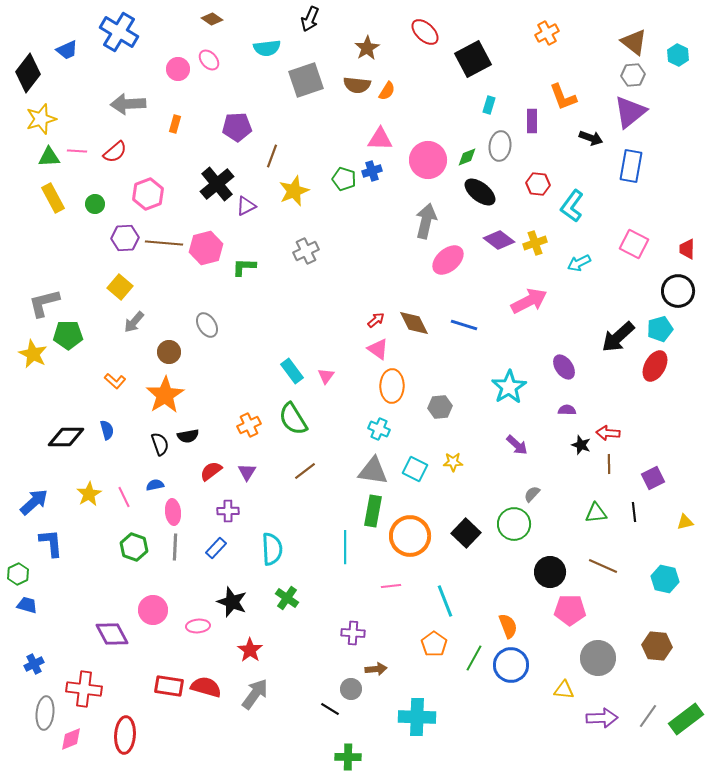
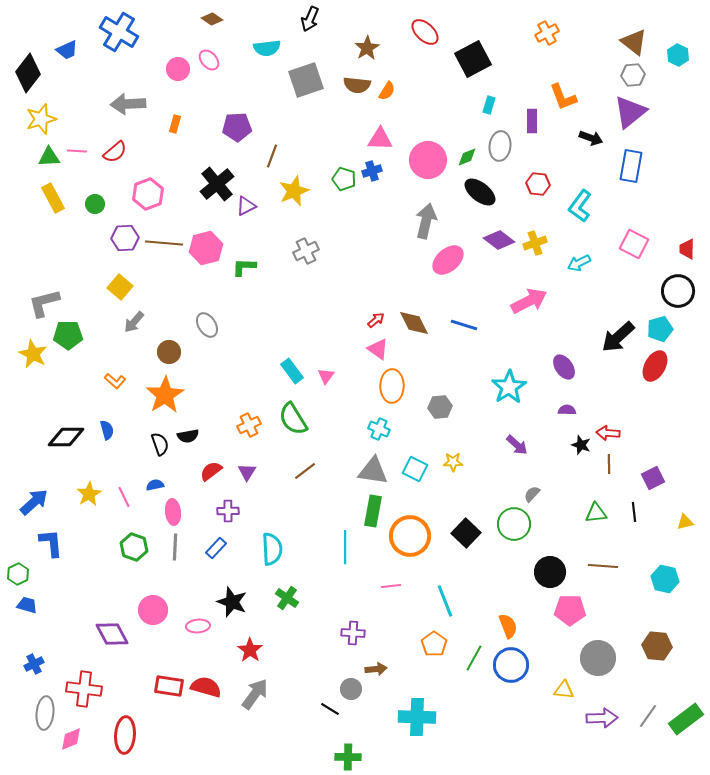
cyan L-shape at (572, 206): moved 8 px right
brown line at (603, 566): rotated 20 degrees counterclockwise
